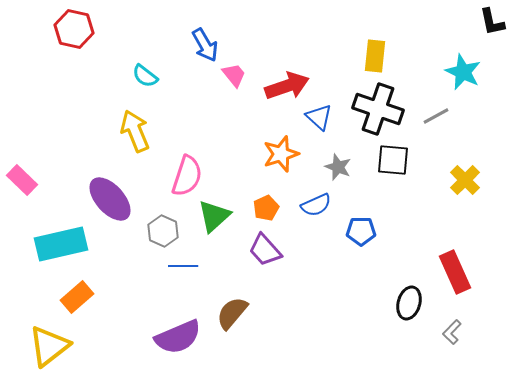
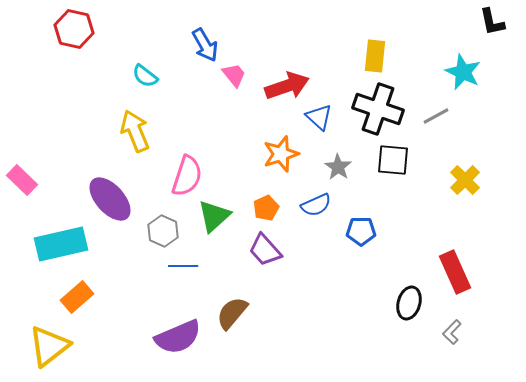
gray star: rotated 12 degrees clockwise
